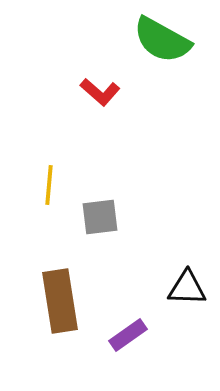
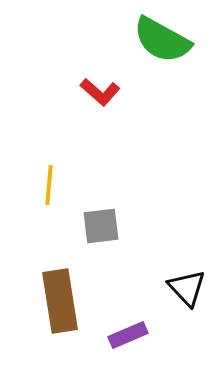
gray square: moved 1 px right, 9 px down
black triangle: rotated 45 degrees clockwise
purple rectangle: rotated 12 degrees clockwise
